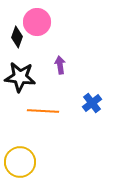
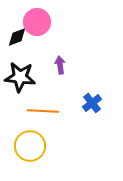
black diamond: rotated 50 degrees clockwise
yellow circle: moved 10 px right, 16 px up
